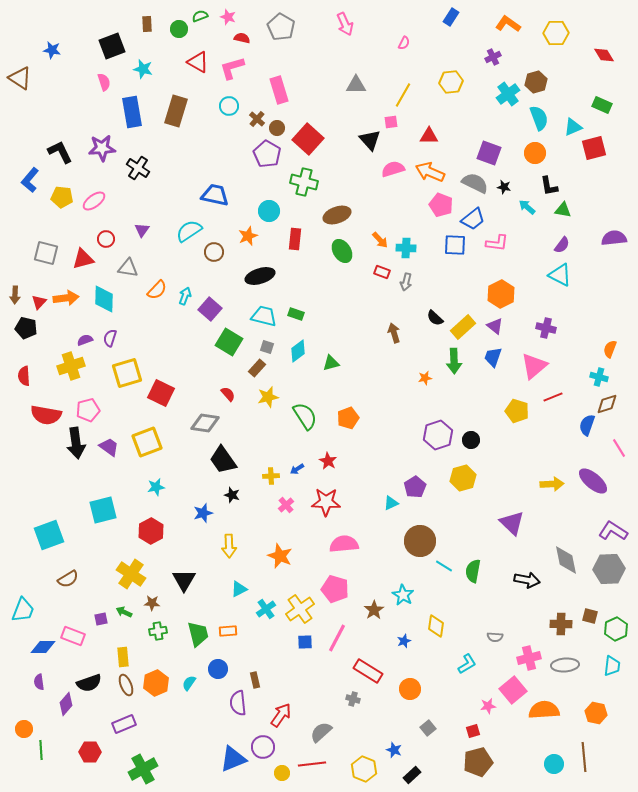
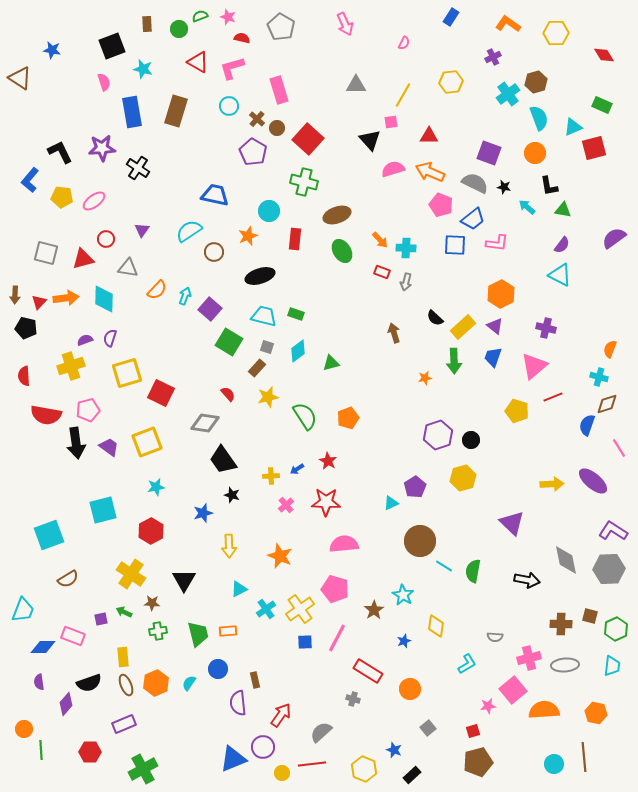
purple pentagon at (267, 154): moved 14 px left, 2 px up
purple semicircle at (614, 238): rotated 30 degrees counterclockwise
